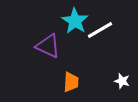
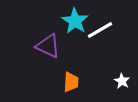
white star: rotated 14 degrees clockwise
